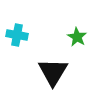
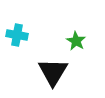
green star: moved 1 px left, 4 px down
